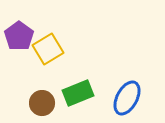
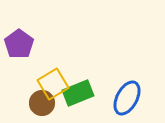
purple pentagon: moved 8 px down
yellow square: moved 5 px right, 35 px down
